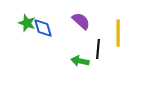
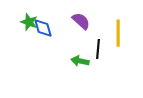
green star: moved 2 px right, 1 px up
